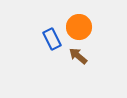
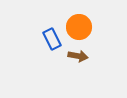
brown arrow: rotated 150 degrees clockwise
